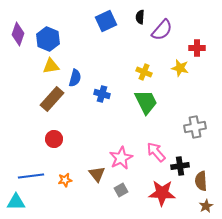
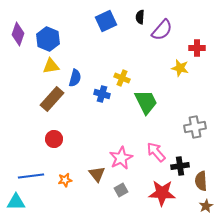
yellow cross: moved 22 px left, 6 px down
